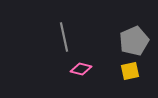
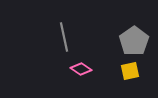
gray pentagon: rotated 12 degrees counterclockwise
pink diamond: rotated 20 degrees clockwise
